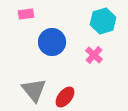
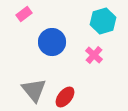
pink rectangle: moved 2 px left; rotated 28 degrees counterclockwise
